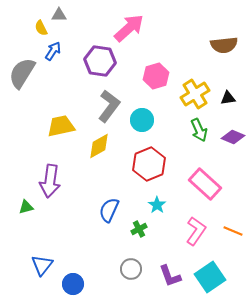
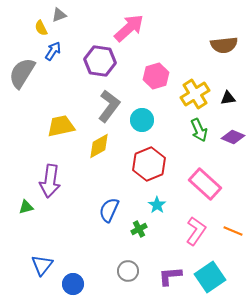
gray triangle: rotated 21 degrees counterclockwise
gray circle: moved 3 px left, 2 px down
purple L-shape: rotated 105 degrees clockwise
